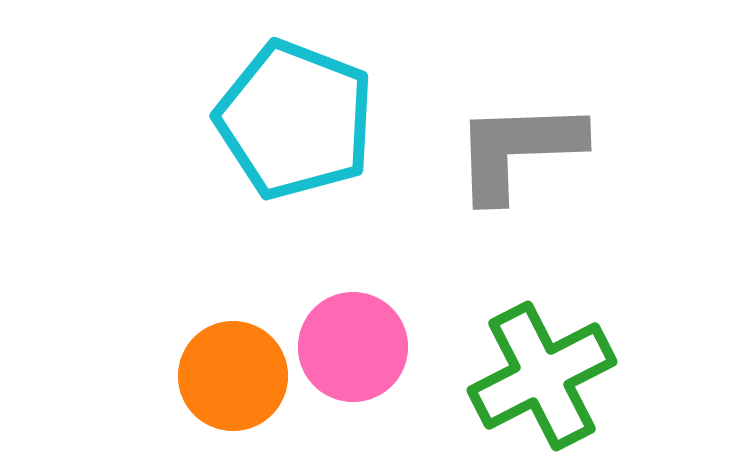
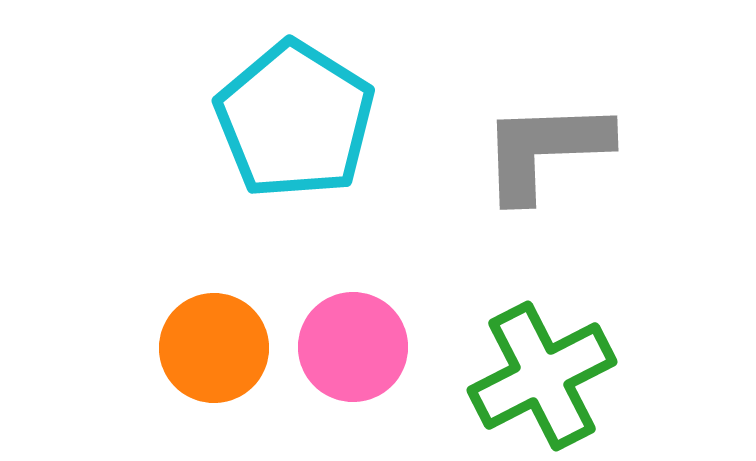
cyan pentagon: rotated 11 degrees clockwise
gray L-shape: moved 27 px right
orange circle: moved 19 px left, 28 px up
